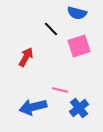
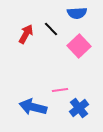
blue semicircle: rotated 18 degrees counterclockwise
pink square: rotated 25 degrees counterclockwise
red arrow: moved 23 px up
pink line: rotated 21 degrees counterclockwise
blue arrow: rotated 28 degrees clockwise
